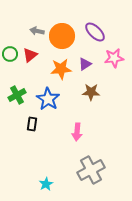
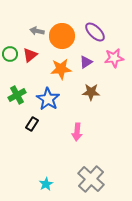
purple triangle: moved 1 px right, 2 px up
black rectangle: rotated 24 degrees clockwise
gray cross: moved 9 px down; rotated 20 degrees counterclockwise
